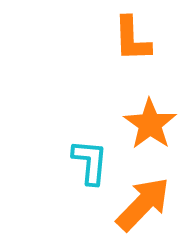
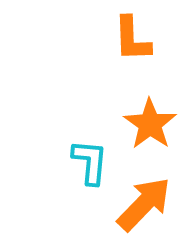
orange arrow: moved 1 px right
